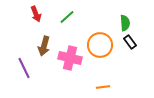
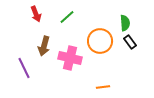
orange circle: moved 4 px up
